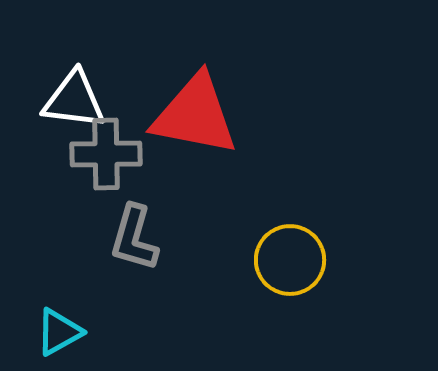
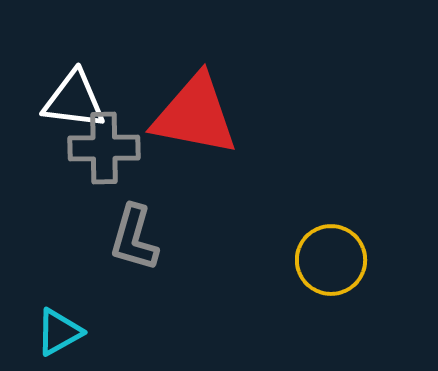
gray cross: moved 2 px left, 6 px up
yellow circle: moved 41 px right
